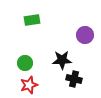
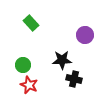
green rectangle: moved 1 px left, 3 px down; rotated 56 degrees clockwise
green circle: moved 2 px left, 2 px down
red star: rotated 30 degrees counterclockwise
